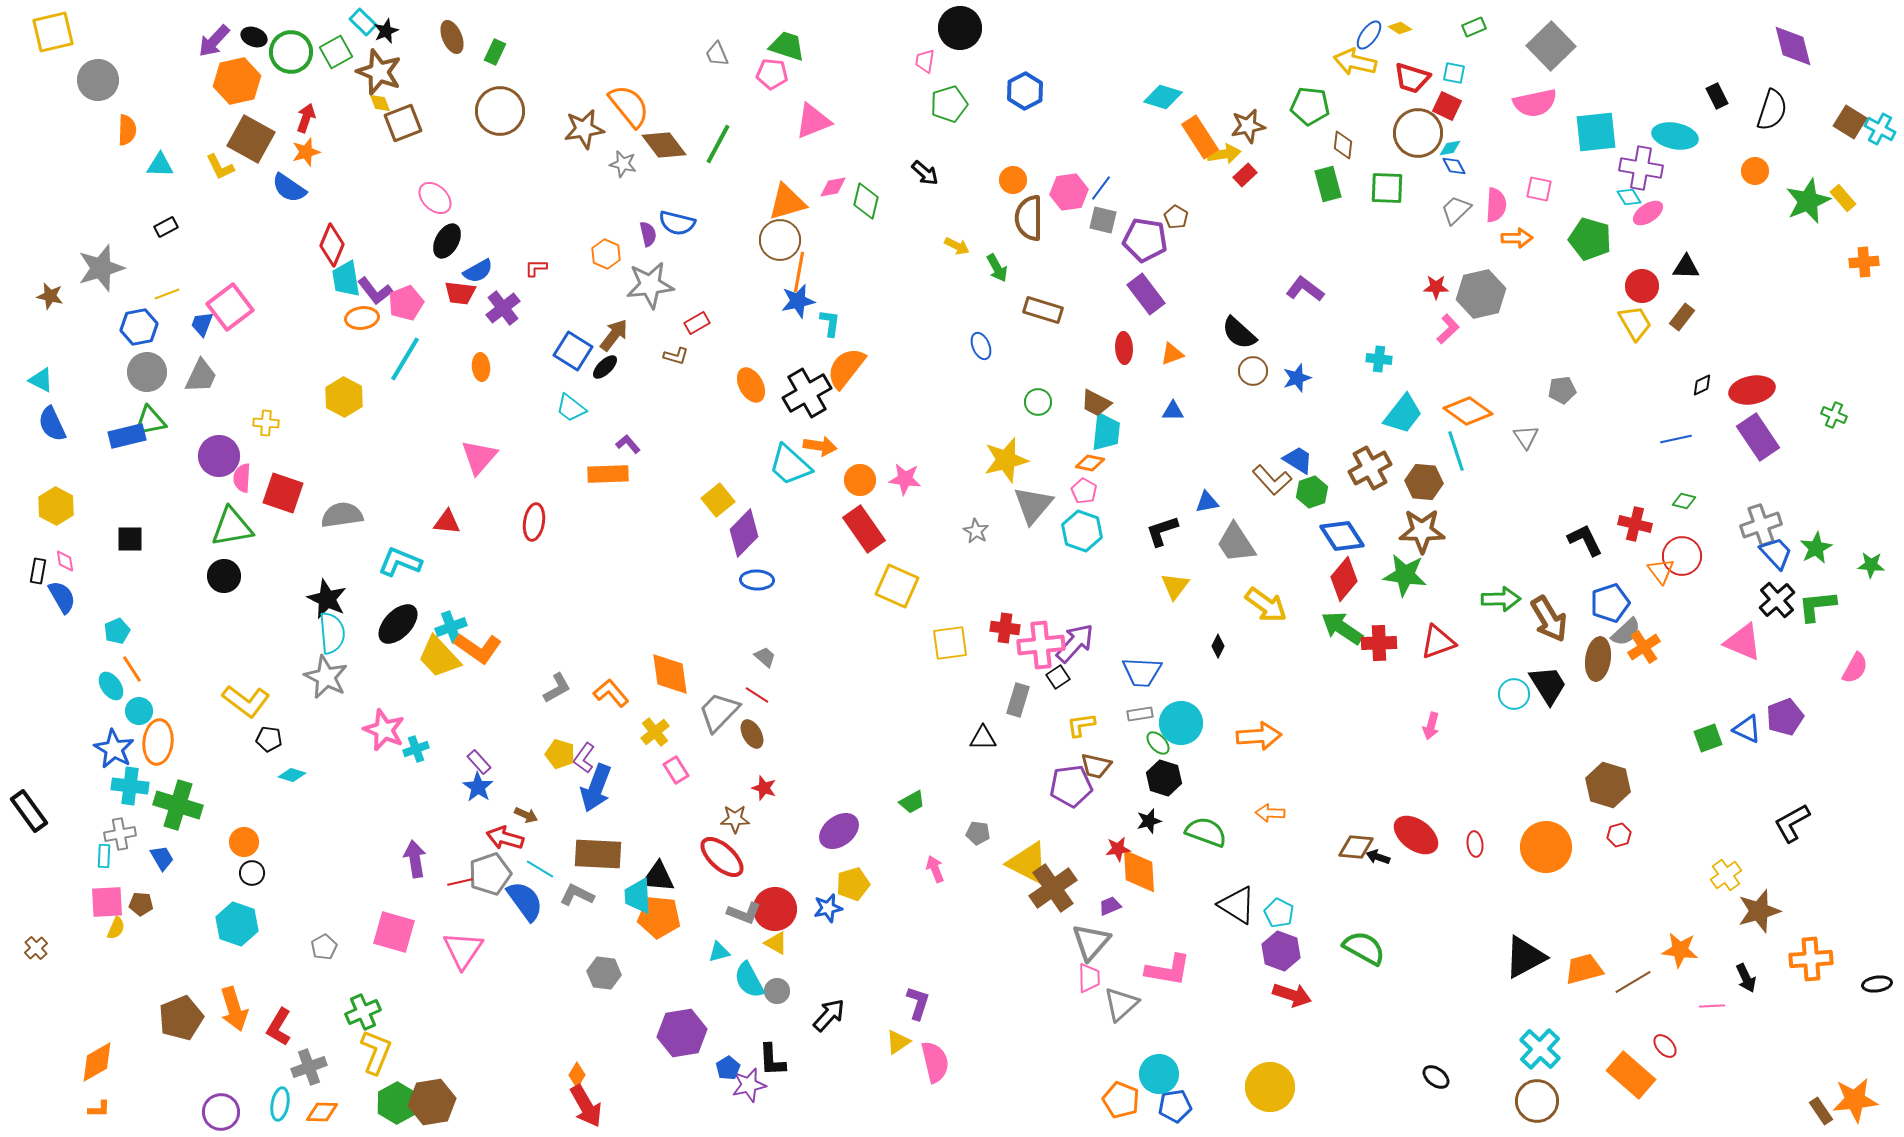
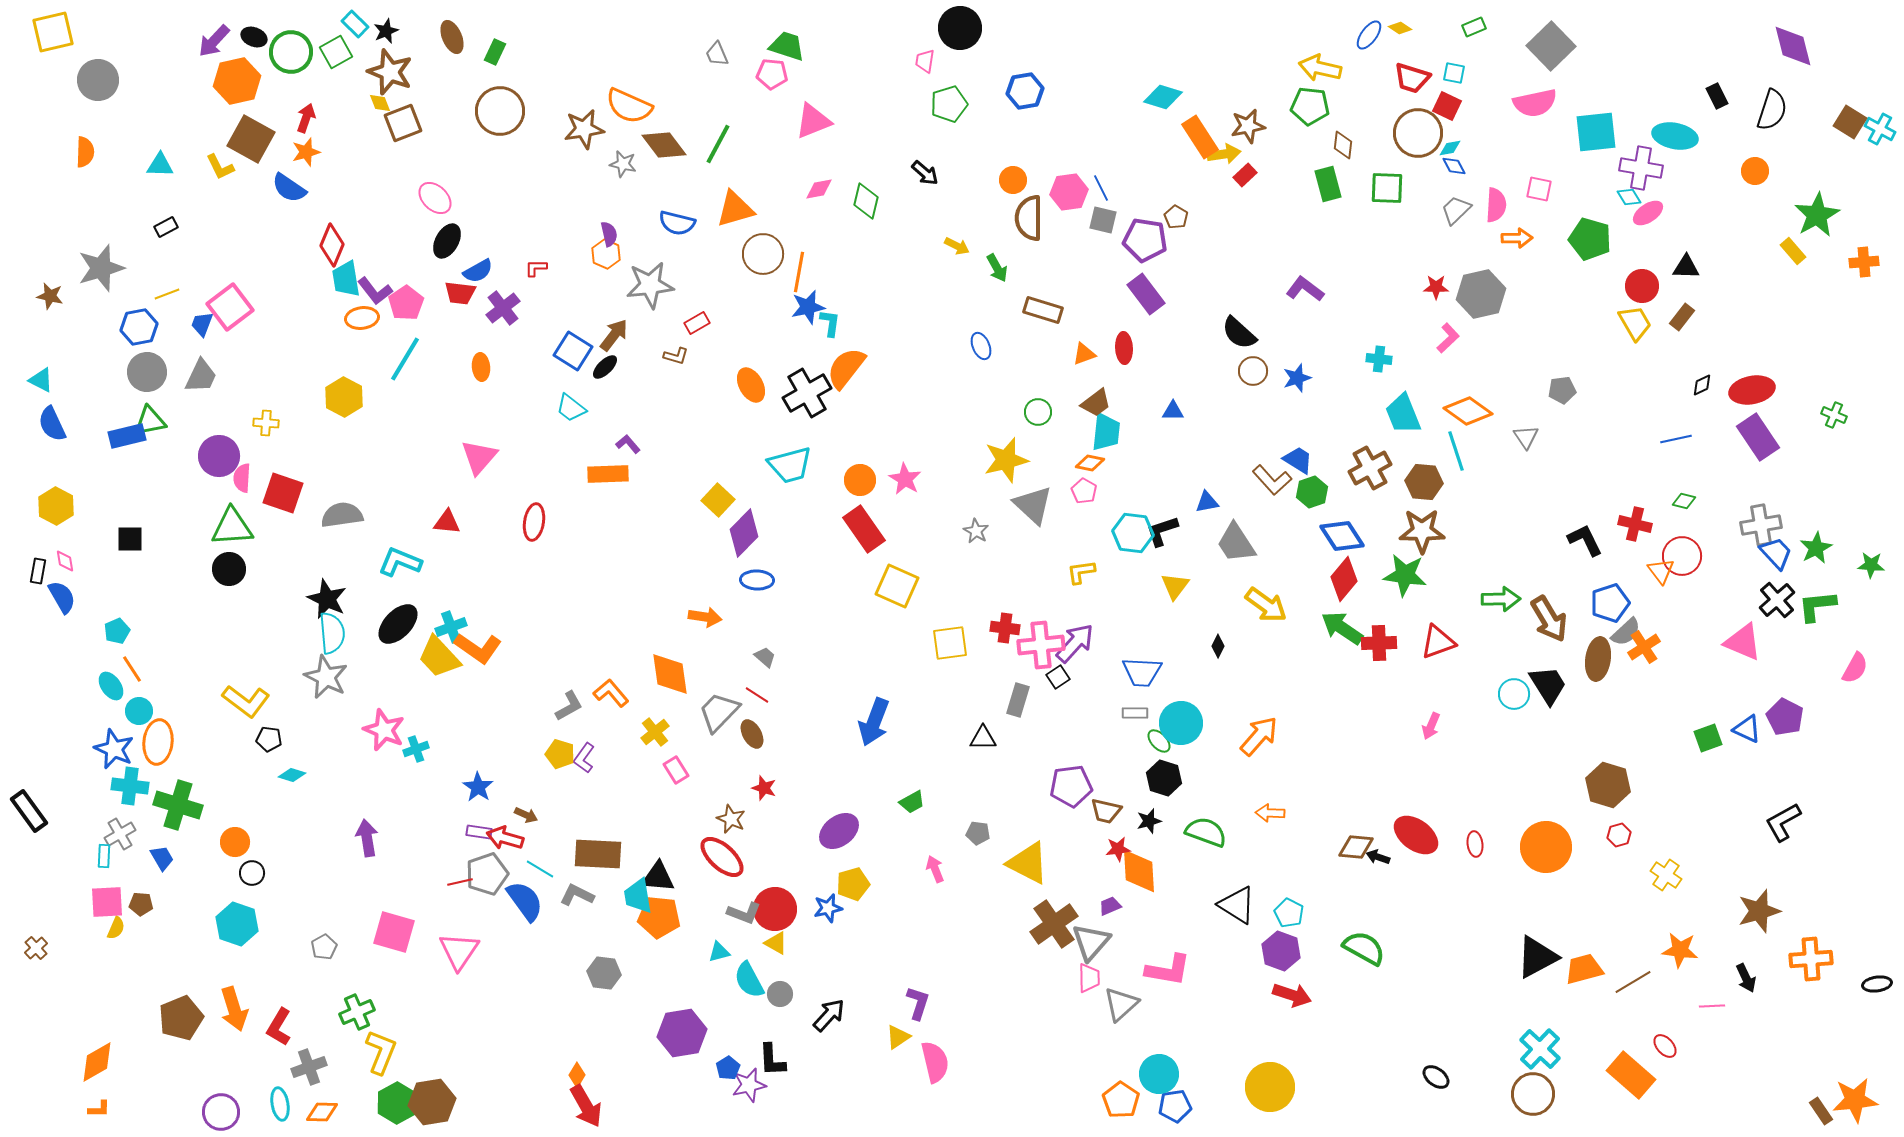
cyan rectangle at (363, 22): moved 8 px left, 2 px down
yellow arrow at (1355, 62): moved 35 px left, 6 px down
brown star at (379, 72): moved 11 px right
blue hexagon at (1025, 91): rotated 18 degrees clockwise
orange semicircle at (629, 106): rotated 153 degrees clockwise
orange semicircle at (127, 130): moved 42 px left, 22 px down
pink diamond at (833, 187): moved 14 px left, 2 px down
blue line at (1101, 188): rotated 64 degrees counterclockwise
yellow rectangle at (1843, 198): moved 50 px left, 53 px down
green star at (1808, 201): moved 9 px right, 14 px down; rotated 6 degrees counterclockwise
orange triangle at (787, 202): moved 52 px left, 7 px down
purple semicircle at (648, 234): moved 39 px left
brown circle at (780, 240): moved 17 px left, 14 px down
blue star at (798, 301): moved 10 px right, 6 px down
pink pentagon at (406, 303): rotated 12 degrees counterclockwise
pink L-shape at (1448, 329): moved 9 px down
orange triangle at (1172, 354): moved 88 px left
green circle at (1038, 402): moved 10 px down
brown trapezoid at (1096, 403): rotated 64 degrees counterclockwise
cyan trapezoid at (1403, 414): rotated 120 degrees clockwise
orange arrow at (820, 446): moved 115 px left, 171 px down
cyan trapezoid at (790, 465): rotated 57 degrees counterclockwise
pink star at (905, 479): rotated 24 degrees clockwise
yellow square at (718, 500): rotated 8 degrees counterclockwise
gray triangle at (1033, 505): rotated 27 degrees counterclockwise
gray cross at (1761, 525): rotated 9 degrees clockwise
green triangle at (232, 527): rotated 6 degrees clockwise
cyan hexagon at (1082, 531): moved 51 px right, 2 px down; rotated 12 degrees counterclockwise
black circle at (224, 576): moved 5 px right, 7 px up
gray L-shape at (557, 688): moved 12 px right, 18 px down
gray rectangle at (1140, 714): moved 5 px left, 1 px up; rotated 10 degrees clockwise
purple pentagon at (1785, 717): rotated 24 degrees counterclockwise
yellow L-shape at (1081, 725): moved 153 px up
pink arrow at (1431, 726): rotated 8 degrees clockwise
orange arrow at (1259, 736): rotated 45 degrees counterclockwise
green ellipse at (1158, 743): moved 1 px right, 2 px up
blue star at (114, 749): rotated 6 degrees counterclockwise
purple rectangle at (479, 762): moved 70 px down; rotated 40 degrees counterclockwise
brown trapezoid at (1096, 766): moved 10 px right, 45 px down
blue arrow at (596, 788): moved 278 px right, 66 px up
brown star at (735, 819): moved 4 px left; rotated 24 degrees clockwise
black L-shape at (1792, 823): moved 9 px left, 1 px up
gray cross at (120, 834): rotated 20 degrees counterclockwise
orange circle at (244, 842): moved 9 px left
purple arrow at (415, 859): moved 48 px left, 21 px up
gray pentagon at (490, 874): moved 3 px left
yellow cross at (1726, 875): moved 60 px left; rotated 20 degrees counterclockwise
brown cross at (1053, 888): moved 1 px right, 36 px down
cyan trapezoid at (638, 896): rotated 6 degrees counterclockwise
cyan pentagon at (1279, 913): moved 10 px right
pink triangle at (463, 950): moved 4 px left, 1 px down
black triangle at (1525, 957): moved 12 px right
gray circle at (777, 991): moved 3 px right, 3 px down
green cross at (363, 1012): moved 6 px left
yellow triangle at (898, 1042): moved 5 px up
yellow L-shape at (376, 1052): moved 5 px right
orange pentagon at (1121, 1100): rotated 12 degrees clockwise
brown circle at (1537, 1101): moved 4 px left, 7 px up
cyan ellipse at (280, 1104): rotated 20 degrees counterclockwise
